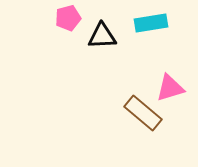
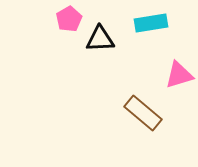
pink pentagon: moved 1 px right, 1 px down; rotated 15 degrees counterclockwise
black triangle: moved 2 px left, 3 px down
pink triangle: moved 9 px right, 13 px up
